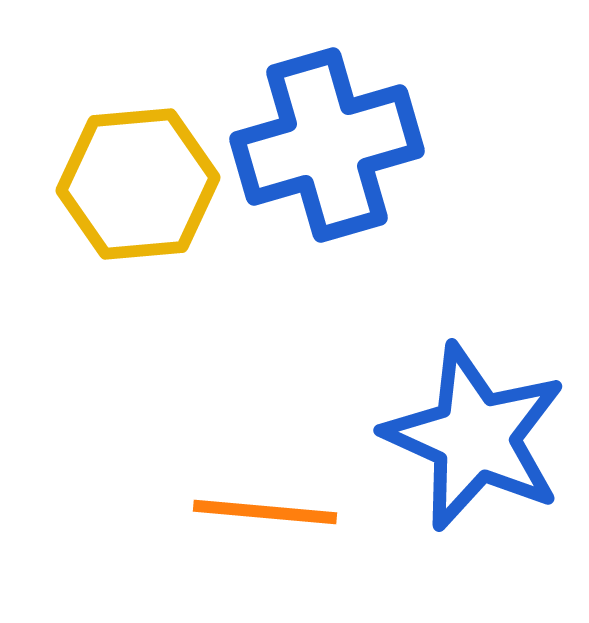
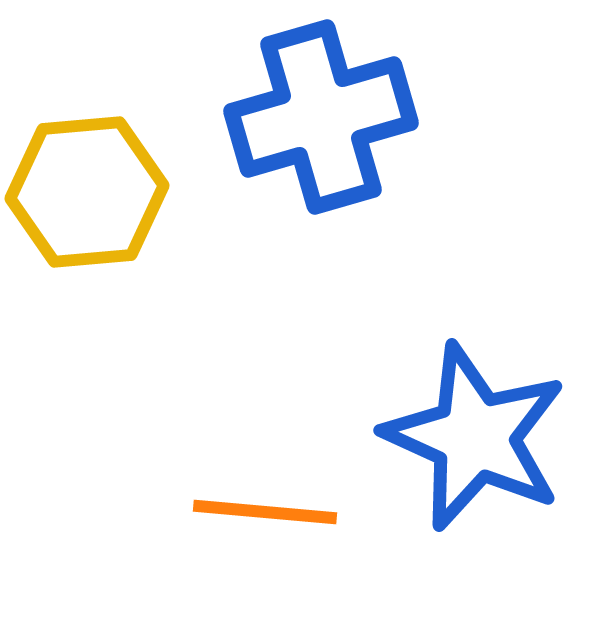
blue cross: moved 6 px left, 28 px up
yellow hexagon: moved 51 px left, 8 px down
